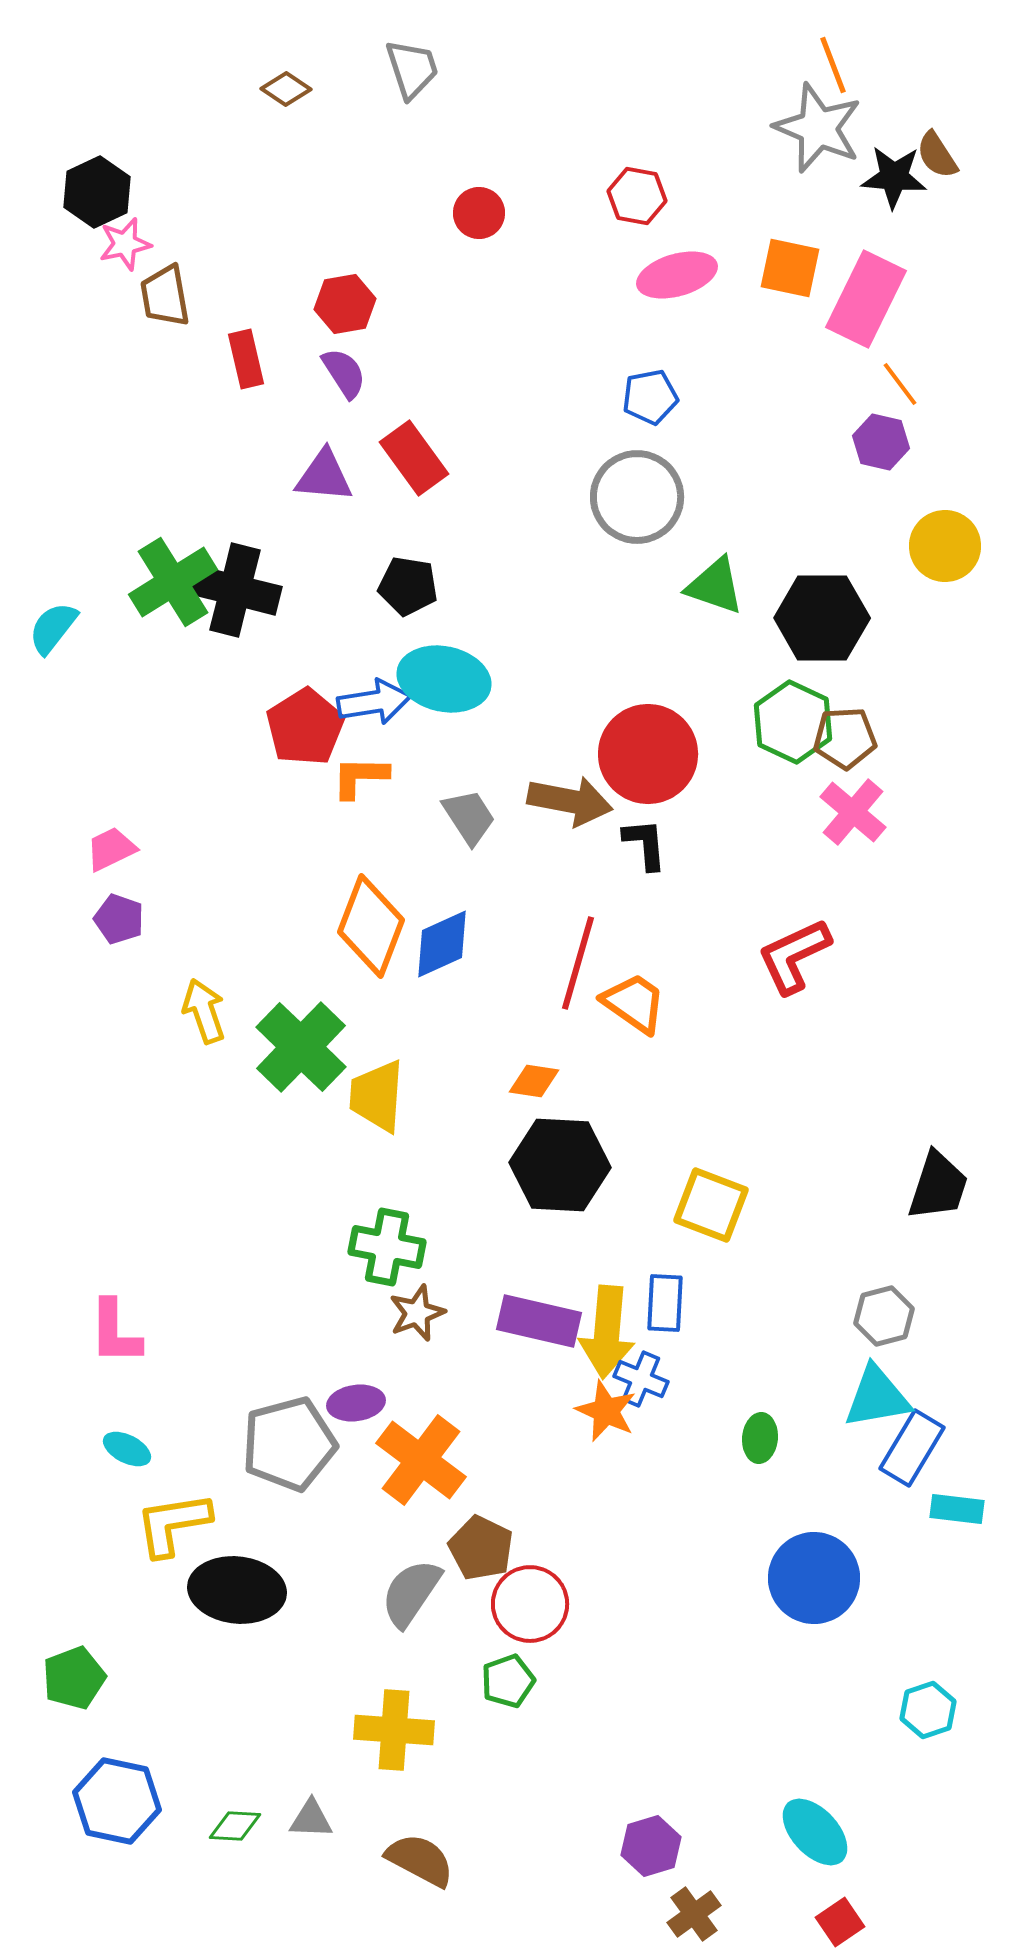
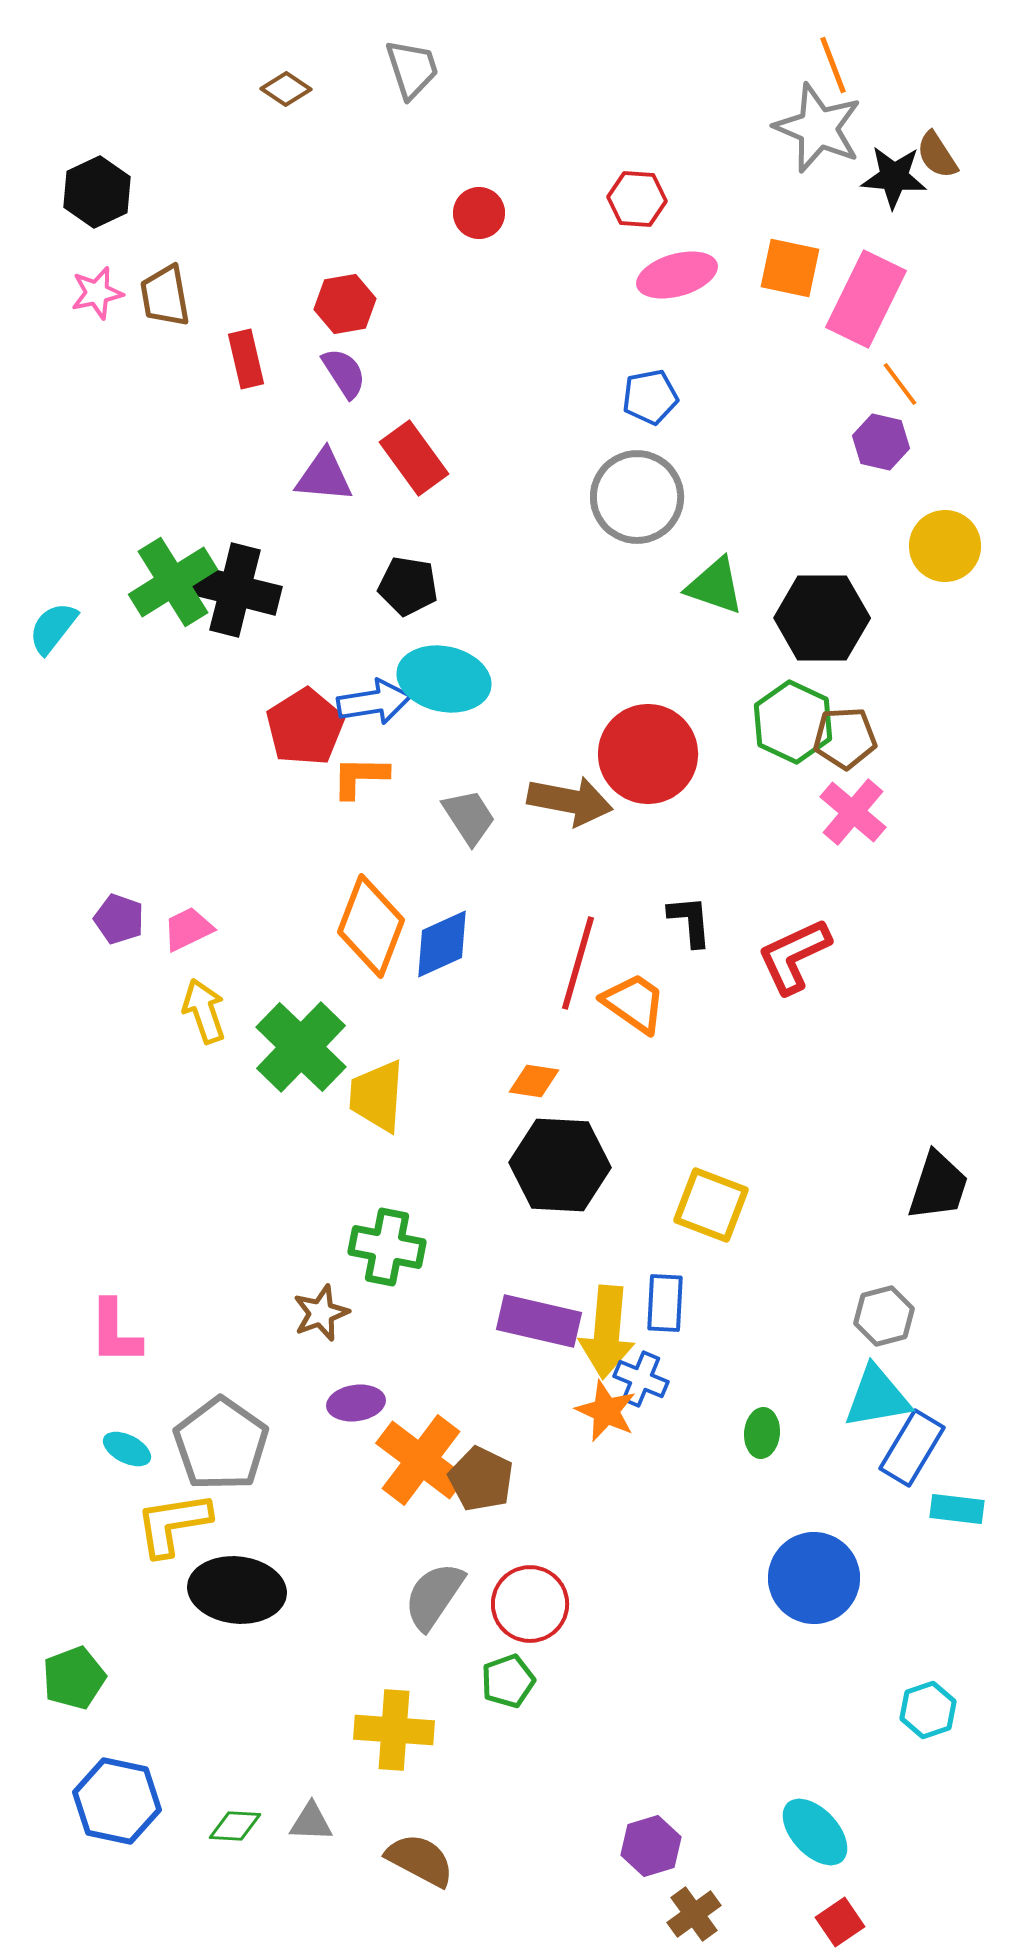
red hexagon at (637, 196): moved 3 px down; rotated 6 degrees counterclockwise
pink star at (125, 244): moved 28 px left, 49 px down
black L-shape at (645, 844): moved 45 px right, 77 px down
pink trapezoid at (111, 849): moved 77 px right, 80 px down
brown star at (417, 1313): moved 96 px left
green ellipse at (760, 1438): moved 2 px right, 5 px up
gray pentagon at (289, 1444): moved 68 px left; rotated 22 degrees counterclockwise
brown pentagon at (481, 1548): moved 69 px up
gray semicircle at (411, 1593): moved 23 px right, 3 px down
gray triangle at (311, 1819): moved 3 px down
